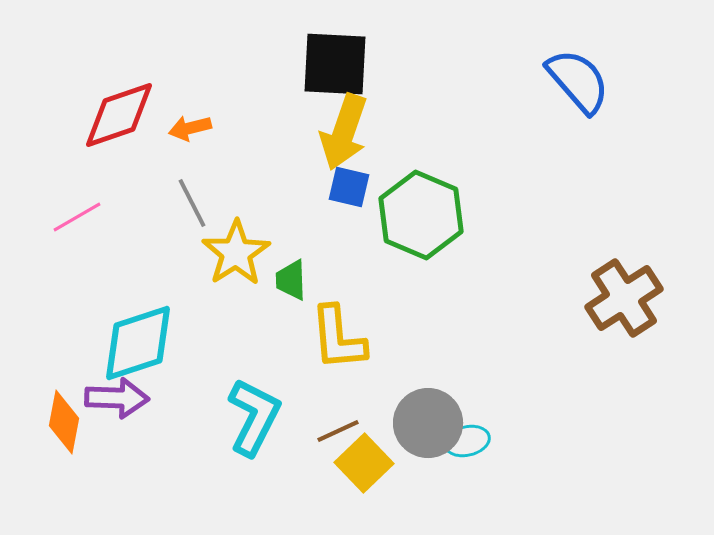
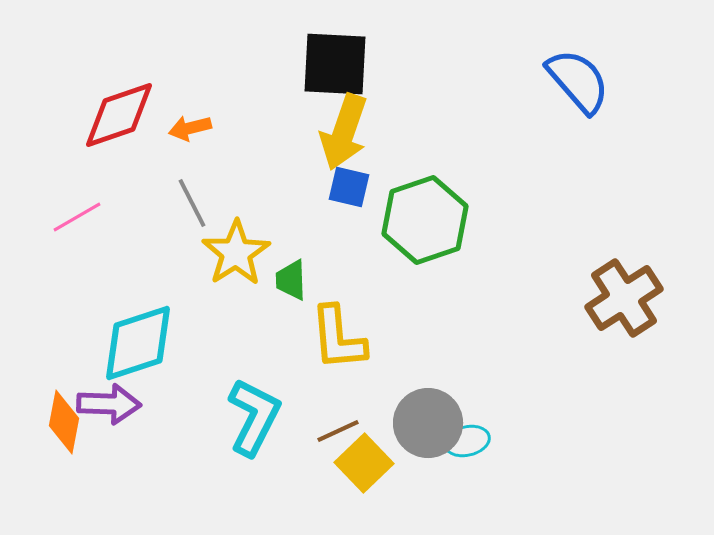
green hexagon: moved 4 px right, 5 px down; rotated 18 degrees clockwise
purple arrow: moved 8 px left, 6 px down
